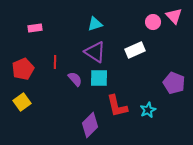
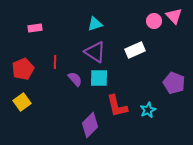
pink circle: moved 1 px right, 1 px up
